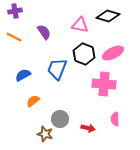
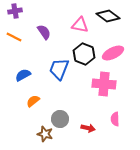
black diamond: rotated 20 degrees clockwise
blue trapezoid: moved 2 px right
